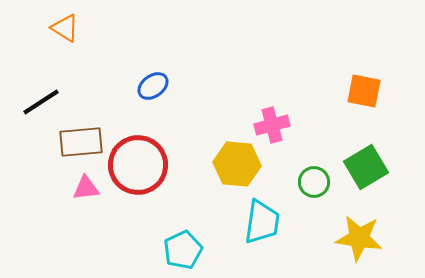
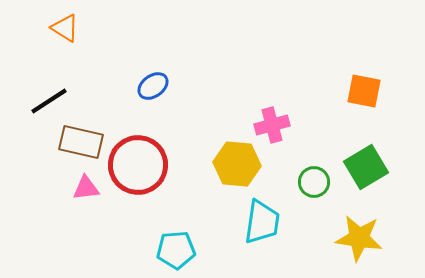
black line: moved 8 px right, 1 px up
brown rectangle: rotated 18 degrees clockwise
cyan pentagon: moved 7 px left; rotated 21 degrees clockwise
